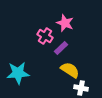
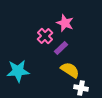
pink cross: rotated 14 degrees clockwise
cyan star: moved 2 px up
